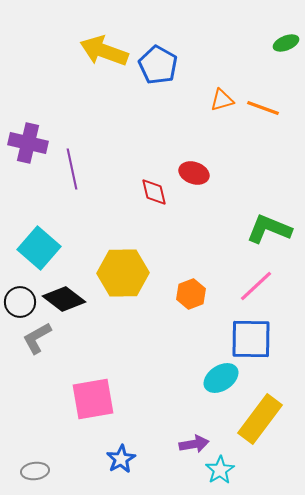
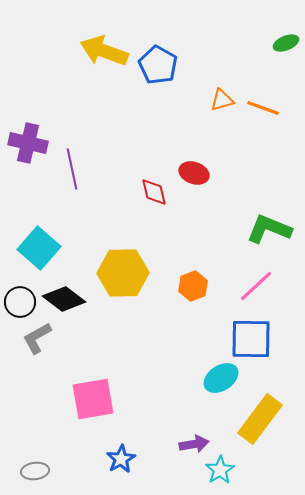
orange hexagon: moved 2 px right, 8 px up
